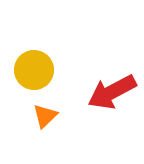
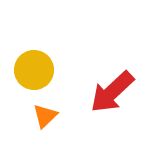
red arrow: rotated 15 degrees counterclockwise
